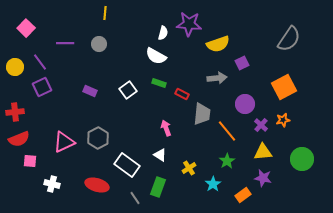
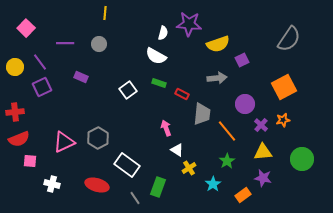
purple square at (242, 63): moved 3 px up
purple rectangle at (90, 91): moved 9 px left, 14 px up
white triangle at (160, 155): moved 17 px right, 5 px up
